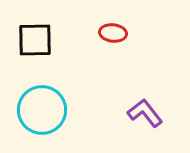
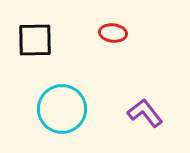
cyan circle: moved 20 px right, 1 px up
